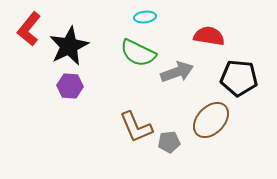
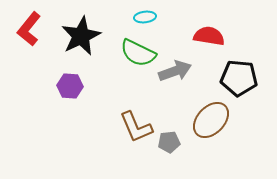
black star: moved 12 px right, 10 px up
gray arrow: moved 2 px left, 1 px up
